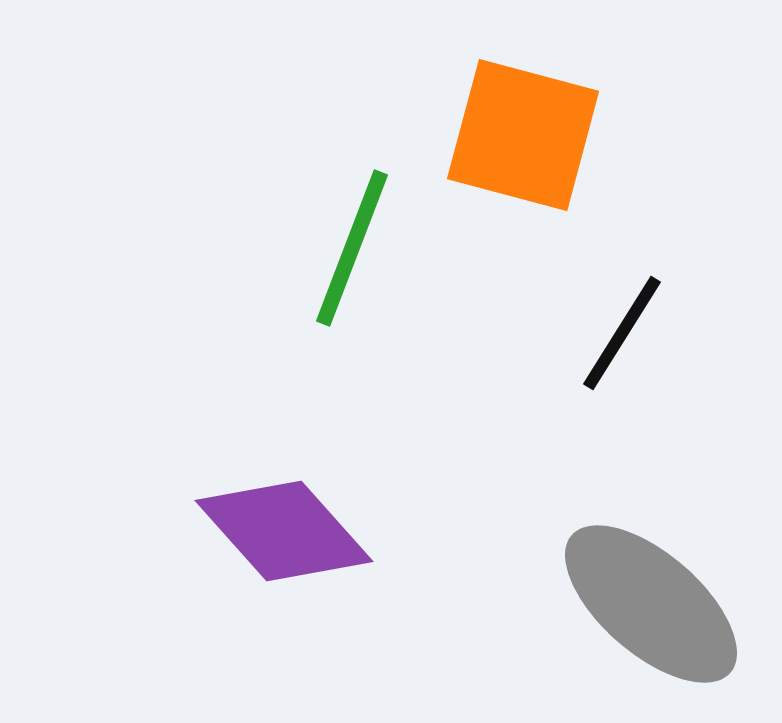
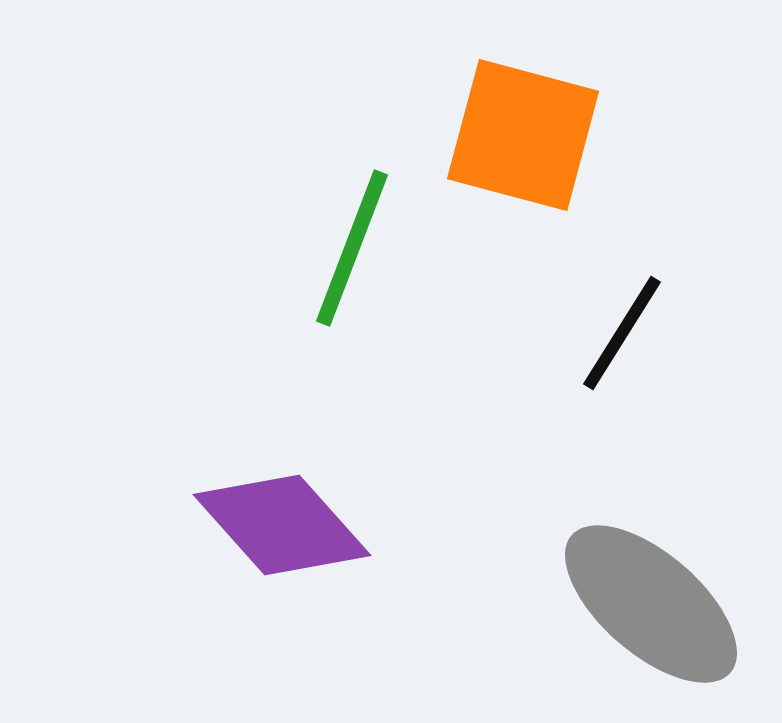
purple diamond: moved 2 px left, 6 px up
